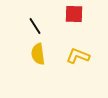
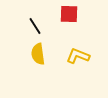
red square: moved 5 px left
